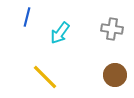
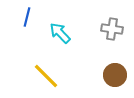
cyan arrow: rotated 100 degrees clockwise
yellow line: moved 1 px right, 1 px up
